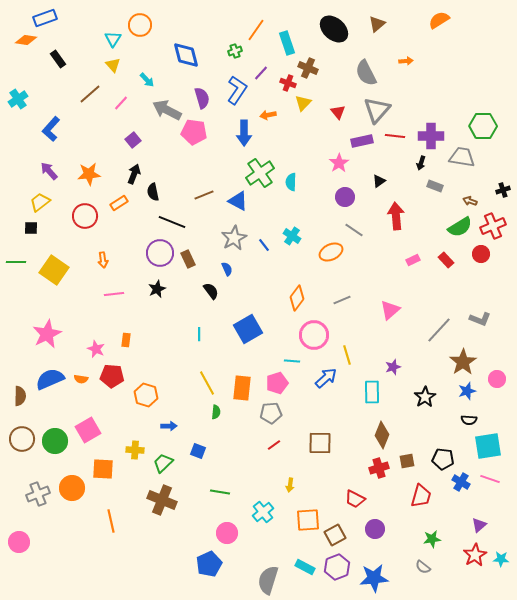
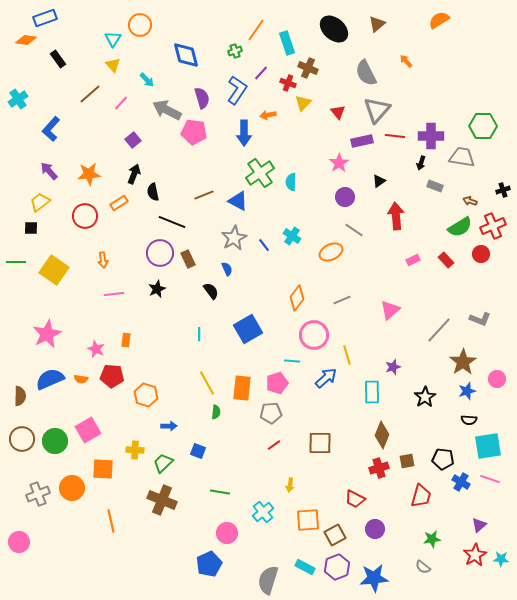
orange arrow at (406, 61): rotated 128 degrees counterclockwise
